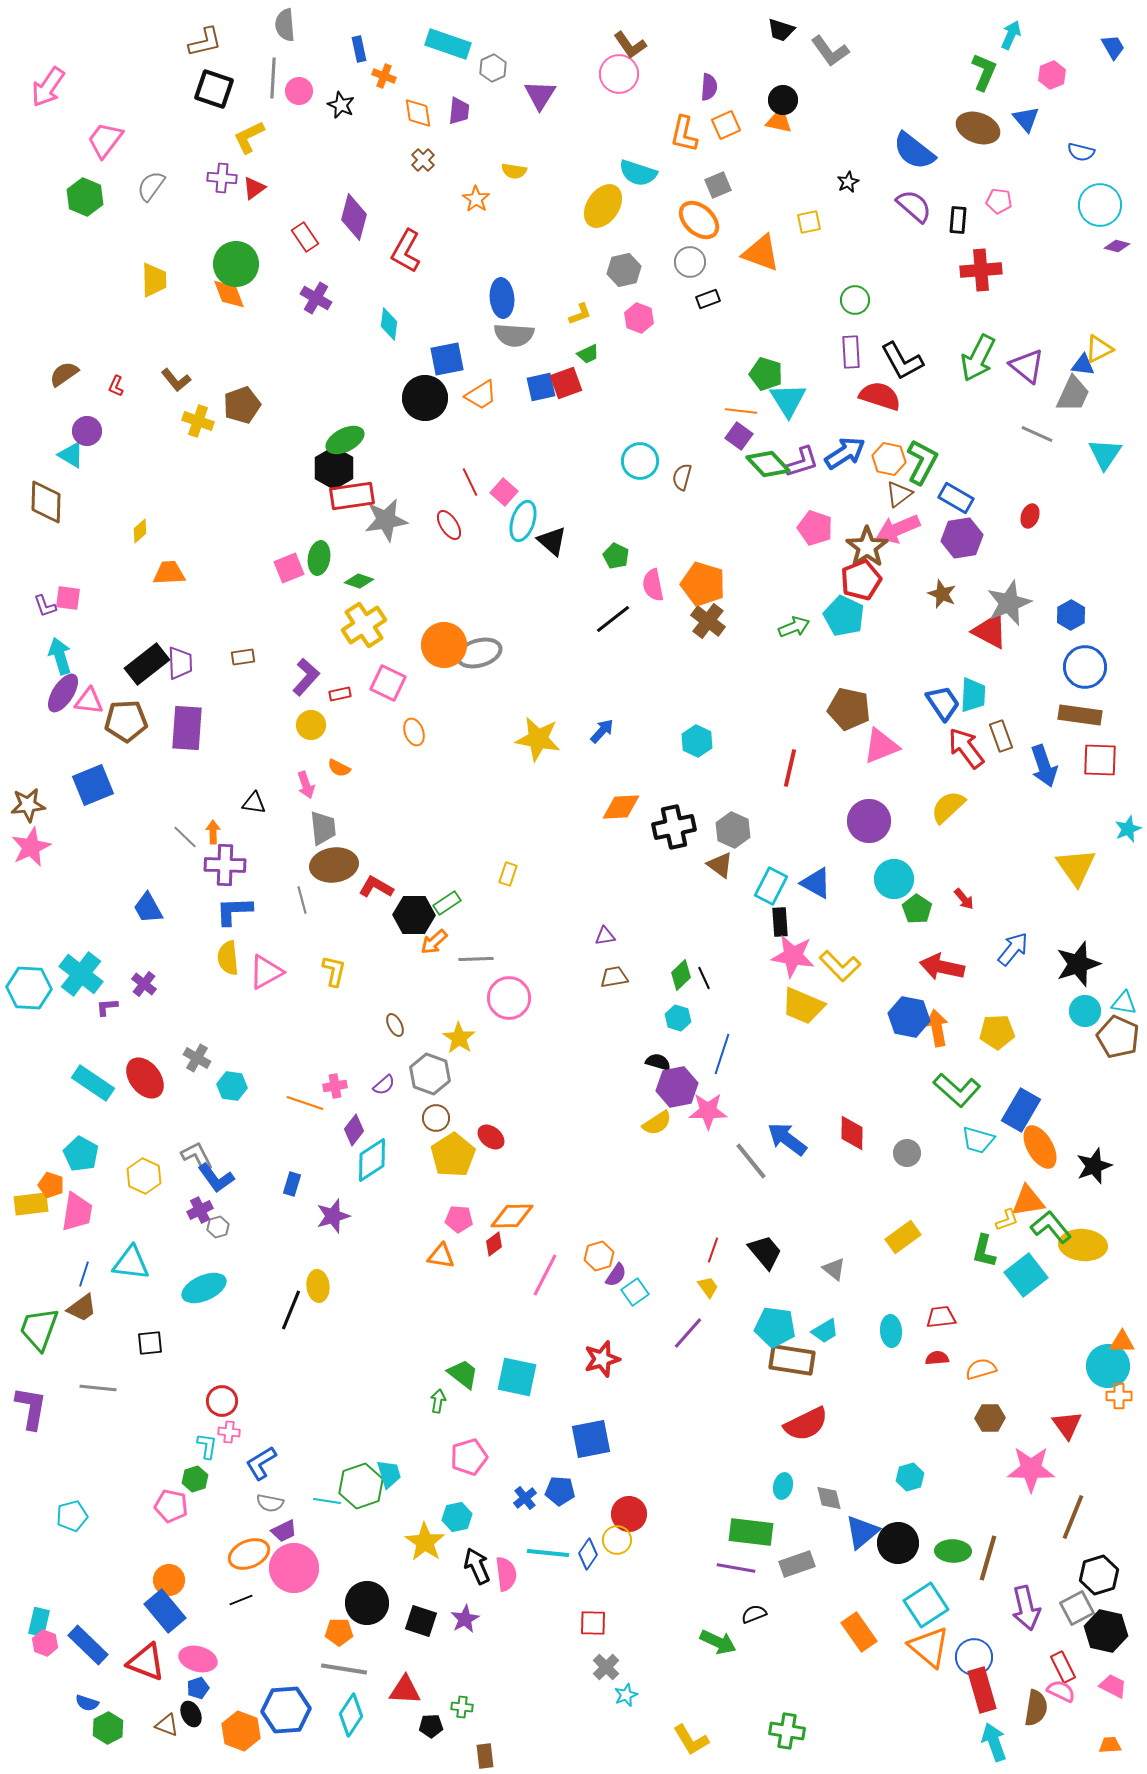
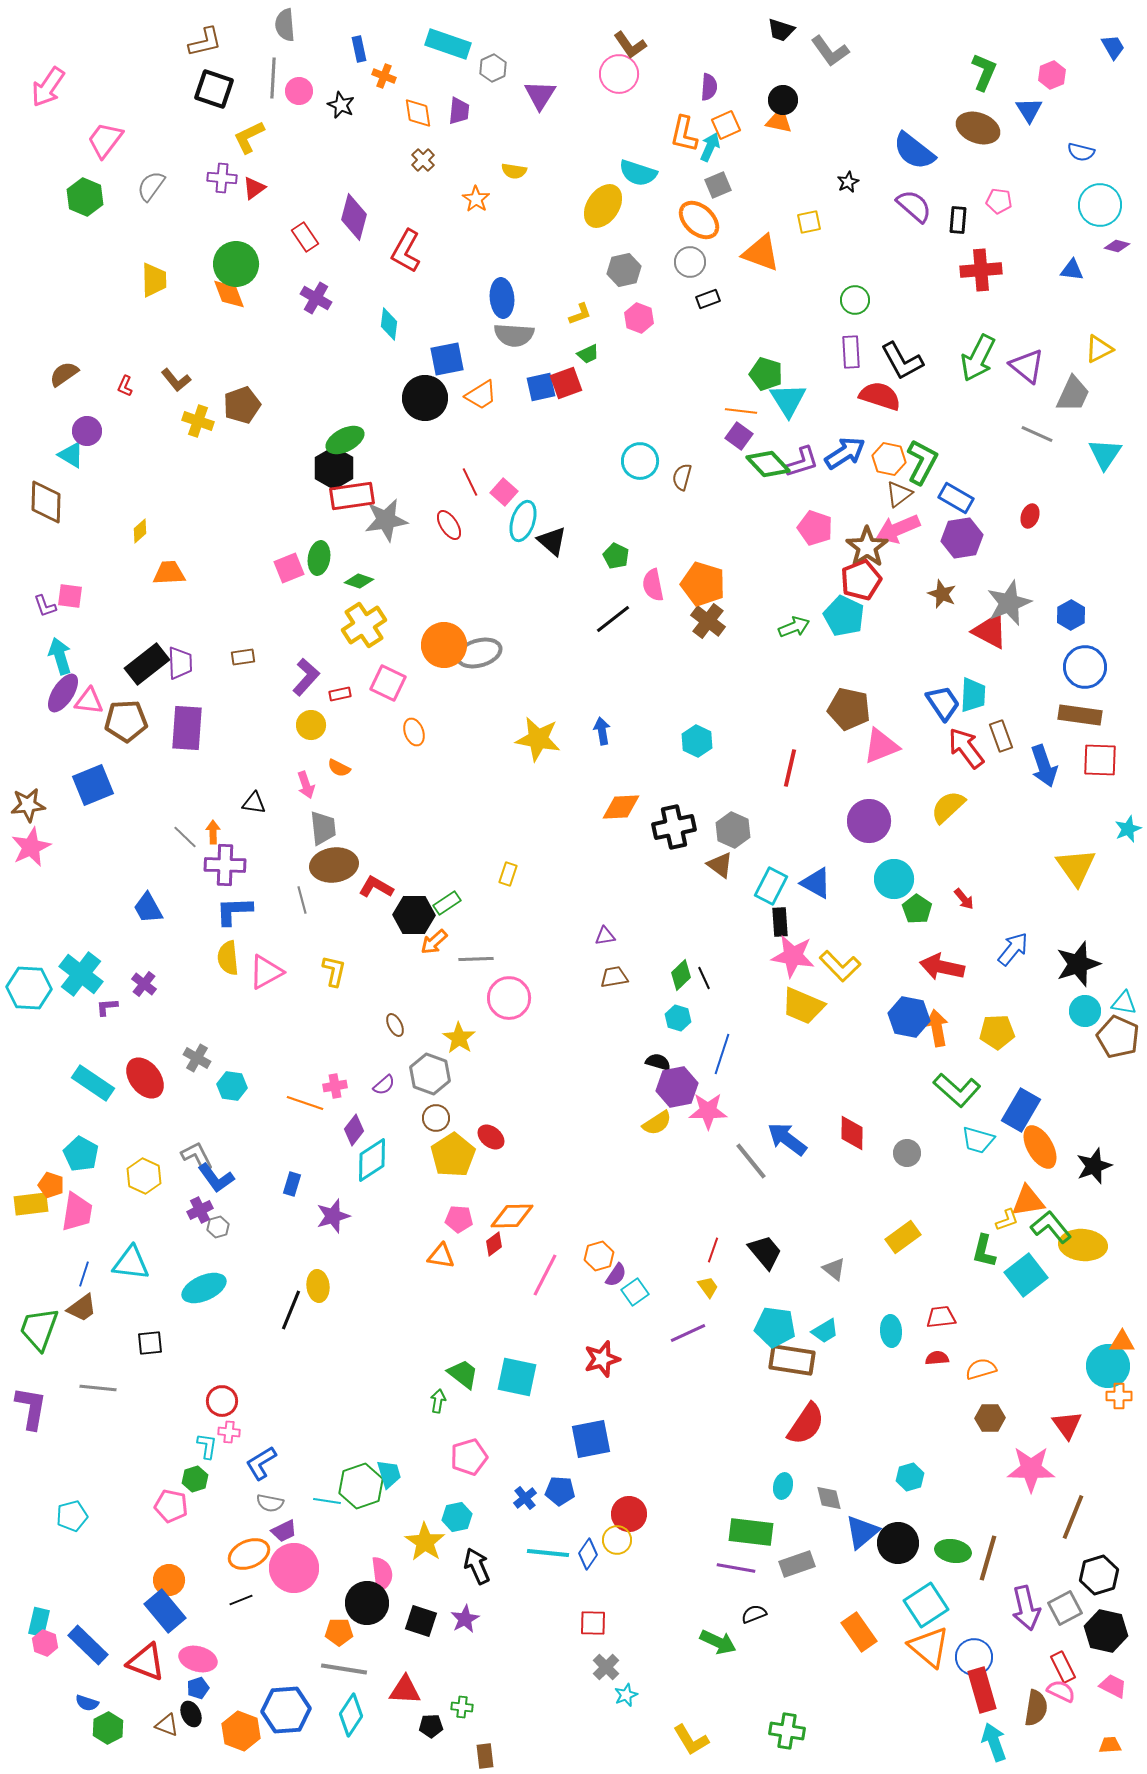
cyan arrow at (1011, 35): moved 301 px left, 112 px down
blue triangle at (1026, 119): moved 3 px right, 9 px up; rotated 8 degrees clockwise
blue triangle at (1083, 365): moved 11 px left, 95 px up
red L-shape at (116, 386): moved 9 px right
pink square at (68, 598): moved 2 px right, 2 px up
blue arrow at (602, 731): rotated 52 degrees counterclockwise
purple line at (688, 1333): rotated 24 degrees clockwise
red semicircle at (806, 1424): rotated 30 degrees counterclockwise
green ellipse at (953, 1551): rotated 8 degrees clockwise
pink semicircle at (506, 1574): moved 124 px left
gray square at (1077, 1608): moved 12 px left
